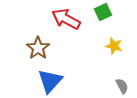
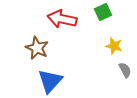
red arrow: moved 4 px left; rotated 16 degrees counterclockwise
brown star: moved 1 px left; rotated 10 degrees counterclockwise
gray semicircle: moved 3 px right, 16 px up
